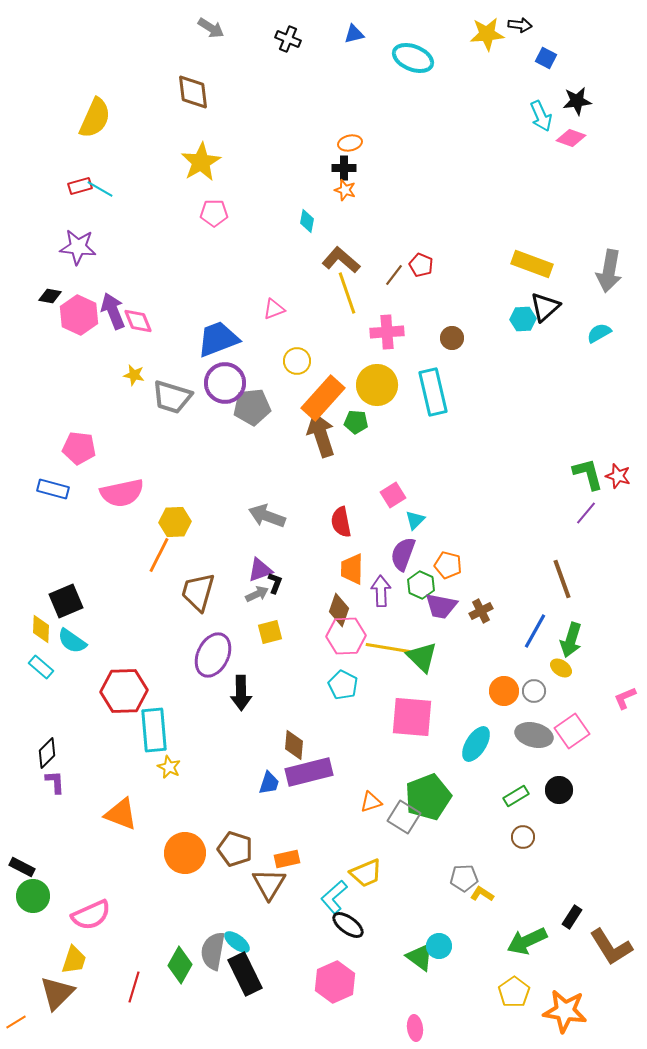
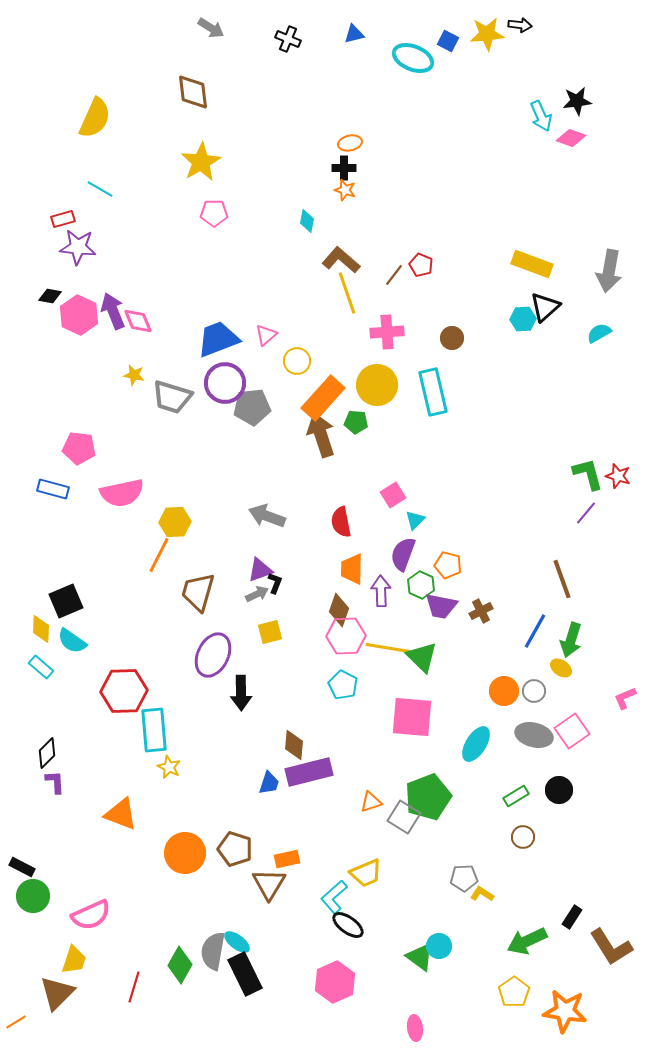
blue square at (546, 58): moved 98 px left, 17 px up
red rectangle at (80, 186): moved 17 px left, 33 px down
pink triangle at (274, 309): moved 8 px left, 26 px down; rotated 20 degrees counterclockwise
